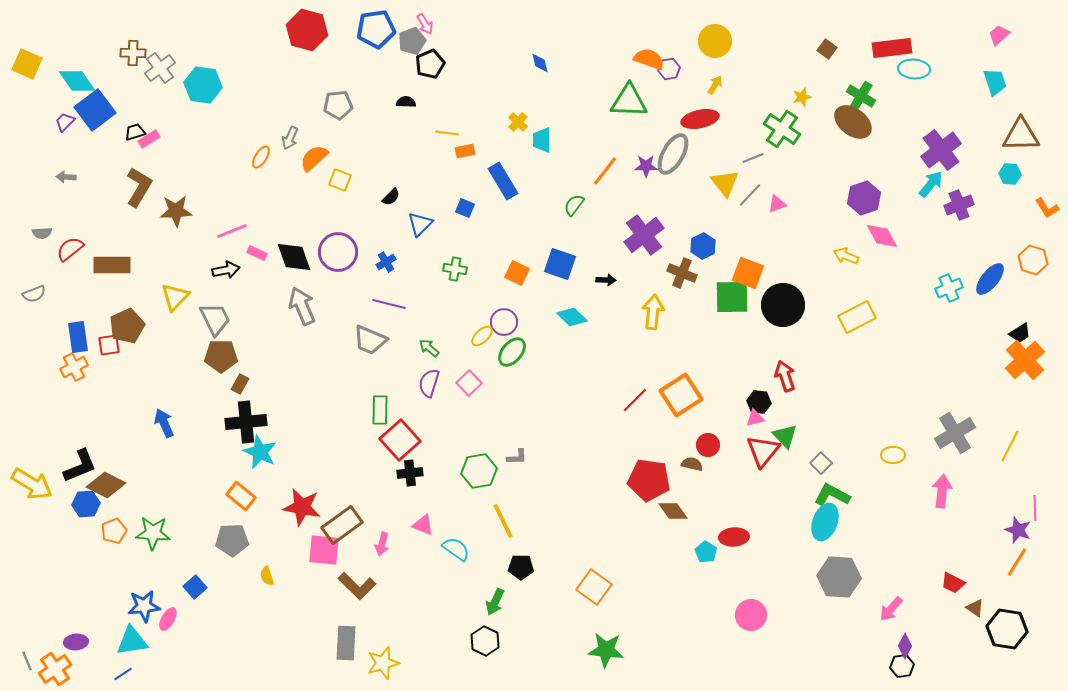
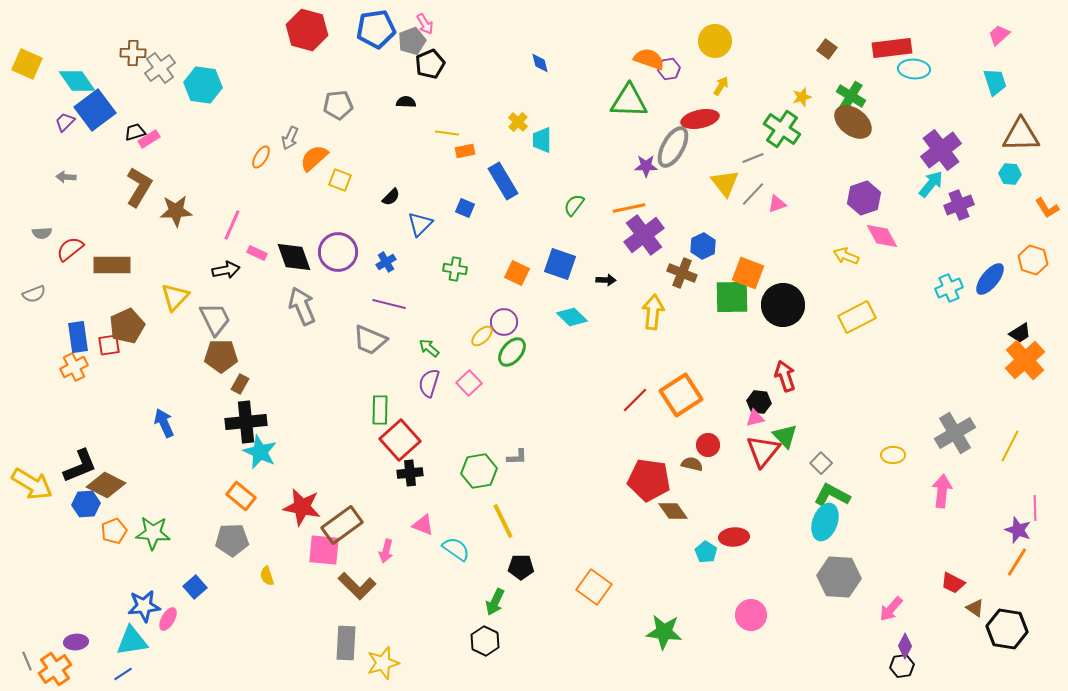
yellow arrow at (715, 85): moved 6 px right, 1 px down
green cross at (861, 96): moved 10 px left
gray ellipse at (673, 154): moved 7 px up
orange line at (605, 171): moved 24 px right, 37 px down; rotated 40 degrees clockwise
gray line at (750, 195): moved 3 px right, 1 px up
pink line at (232, 231): moved 6 px up; rotated 44 degrees counterclockwise
pink arrow at (382, 544): moved 4 px right, 7 px down
green star at (606, 650): moved 58 px right, 18 px up
